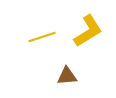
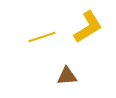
yellow L-shape: moved 4 px up
